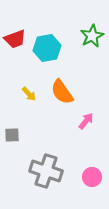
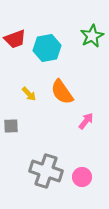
gray square: moved 1 px left, 9 px up
pink circle: moved 10 px left
